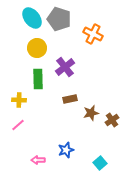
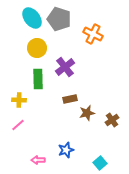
brown star: moved 4 px left
